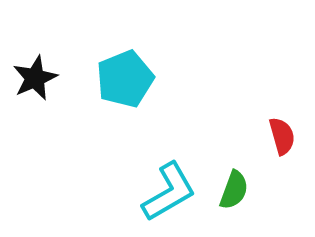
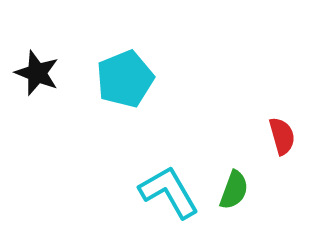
black star: moved 2 px right, 5 px up; rotated 27 degrees counterclockwise
cyan L-shape: rotated 90 degrees counterclockwise
